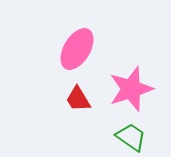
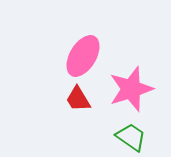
pink ellipse: moved 6 px right, 7 px down
